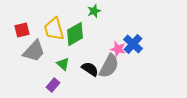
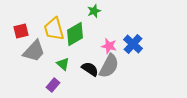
red square: moved 1 px left, 1 px down
pink star: moved 9 px left, 3 px up
